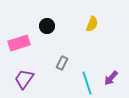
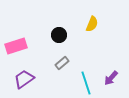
black circle: moved 12 px right, 9 px down
pink rectangle: moved 3 px left, 3 px down
gray rectangle: rotated 24 degrees clockwise
purple trapezoid: rotated 20 degrees clockwise
cyan line: moved 1 px left
